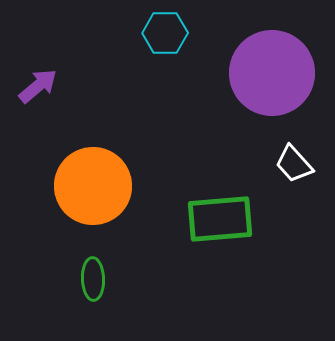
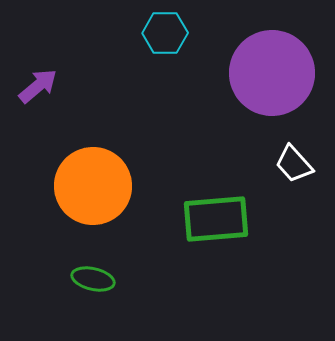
green rectangle: moved 4 px left
green ellipse: rotated 75 degrees counterclockwise
